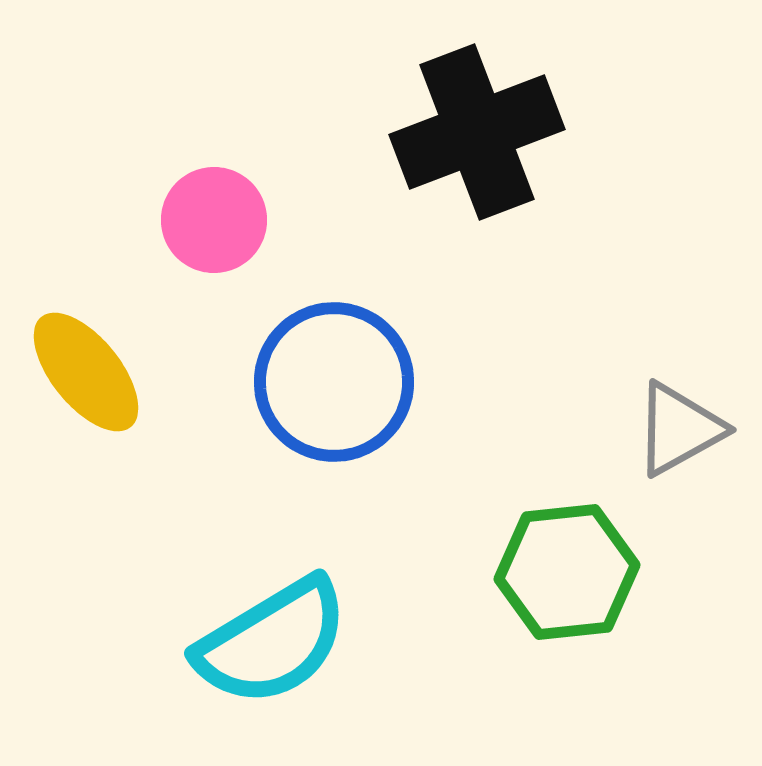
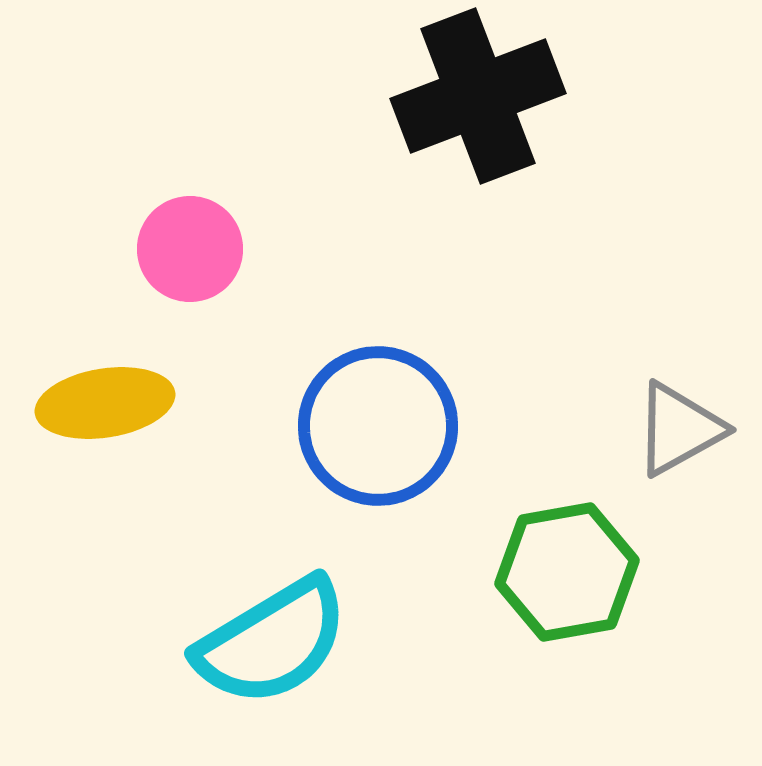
black cross: moved 1 px right, 36 px up
pink circle: moved 24 px left, 29 px down
yellow ellipse: moved 19 px right, 31 px down; rotated 60 degrees counterclockwise
blue circle: moved 44 px right, 44 px down
green hexagon: rotated 4 degrees counterclockwise
